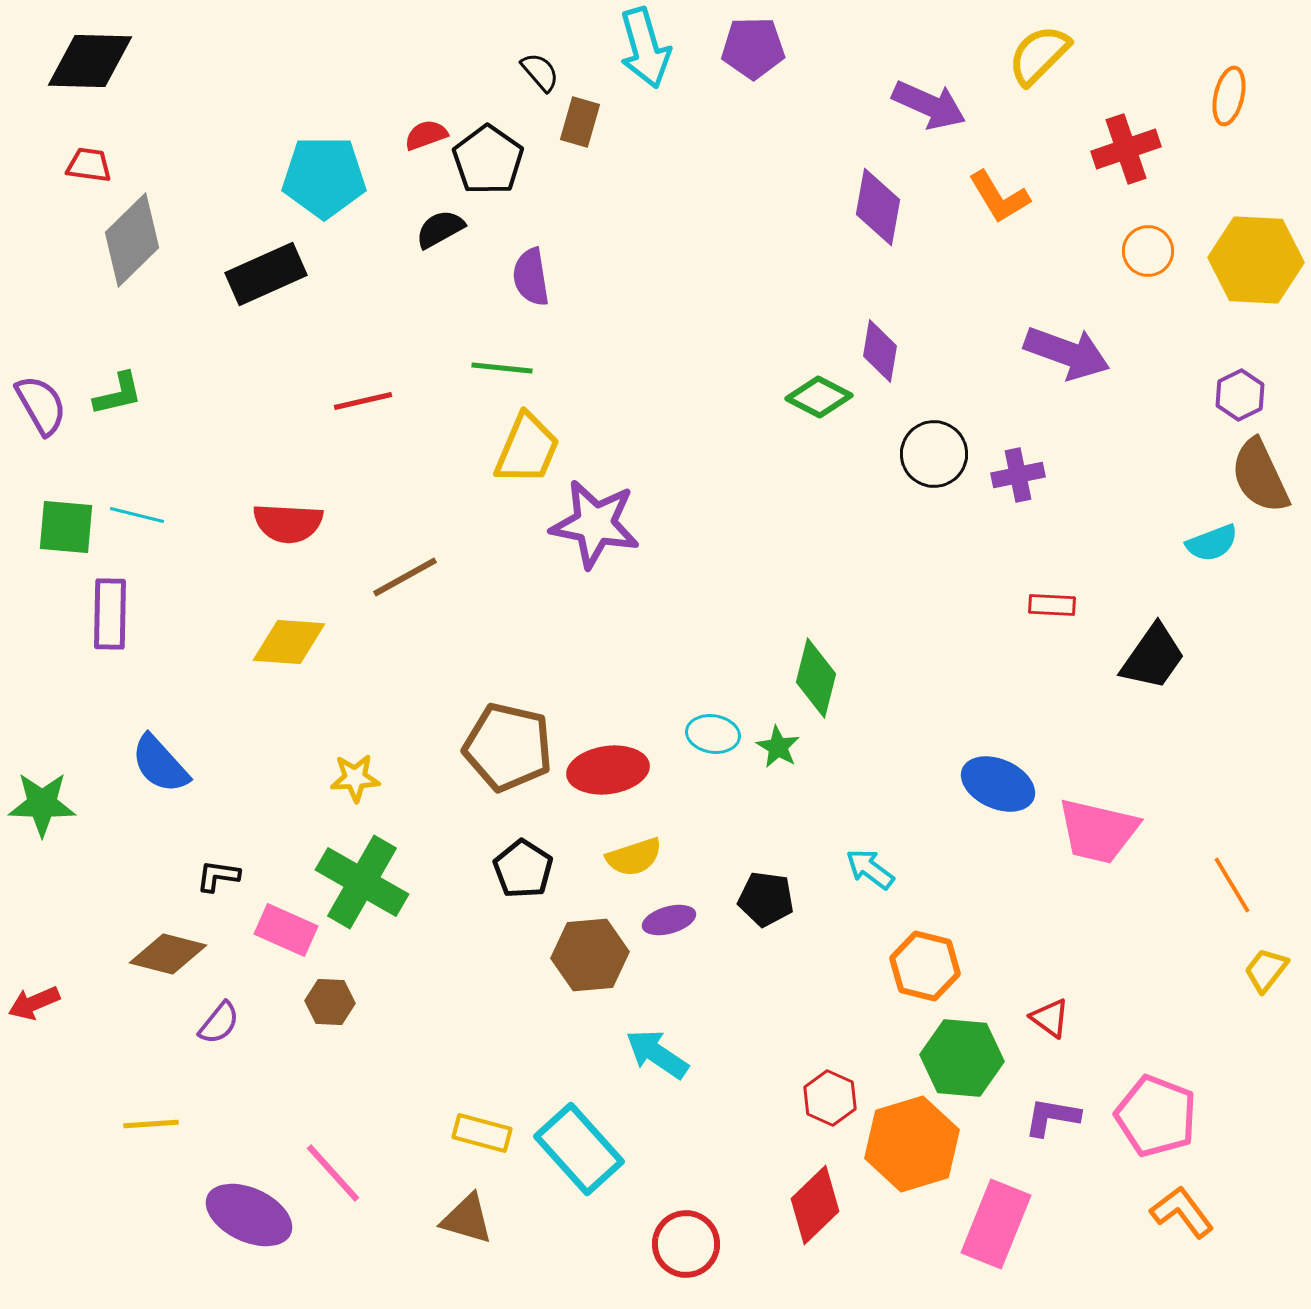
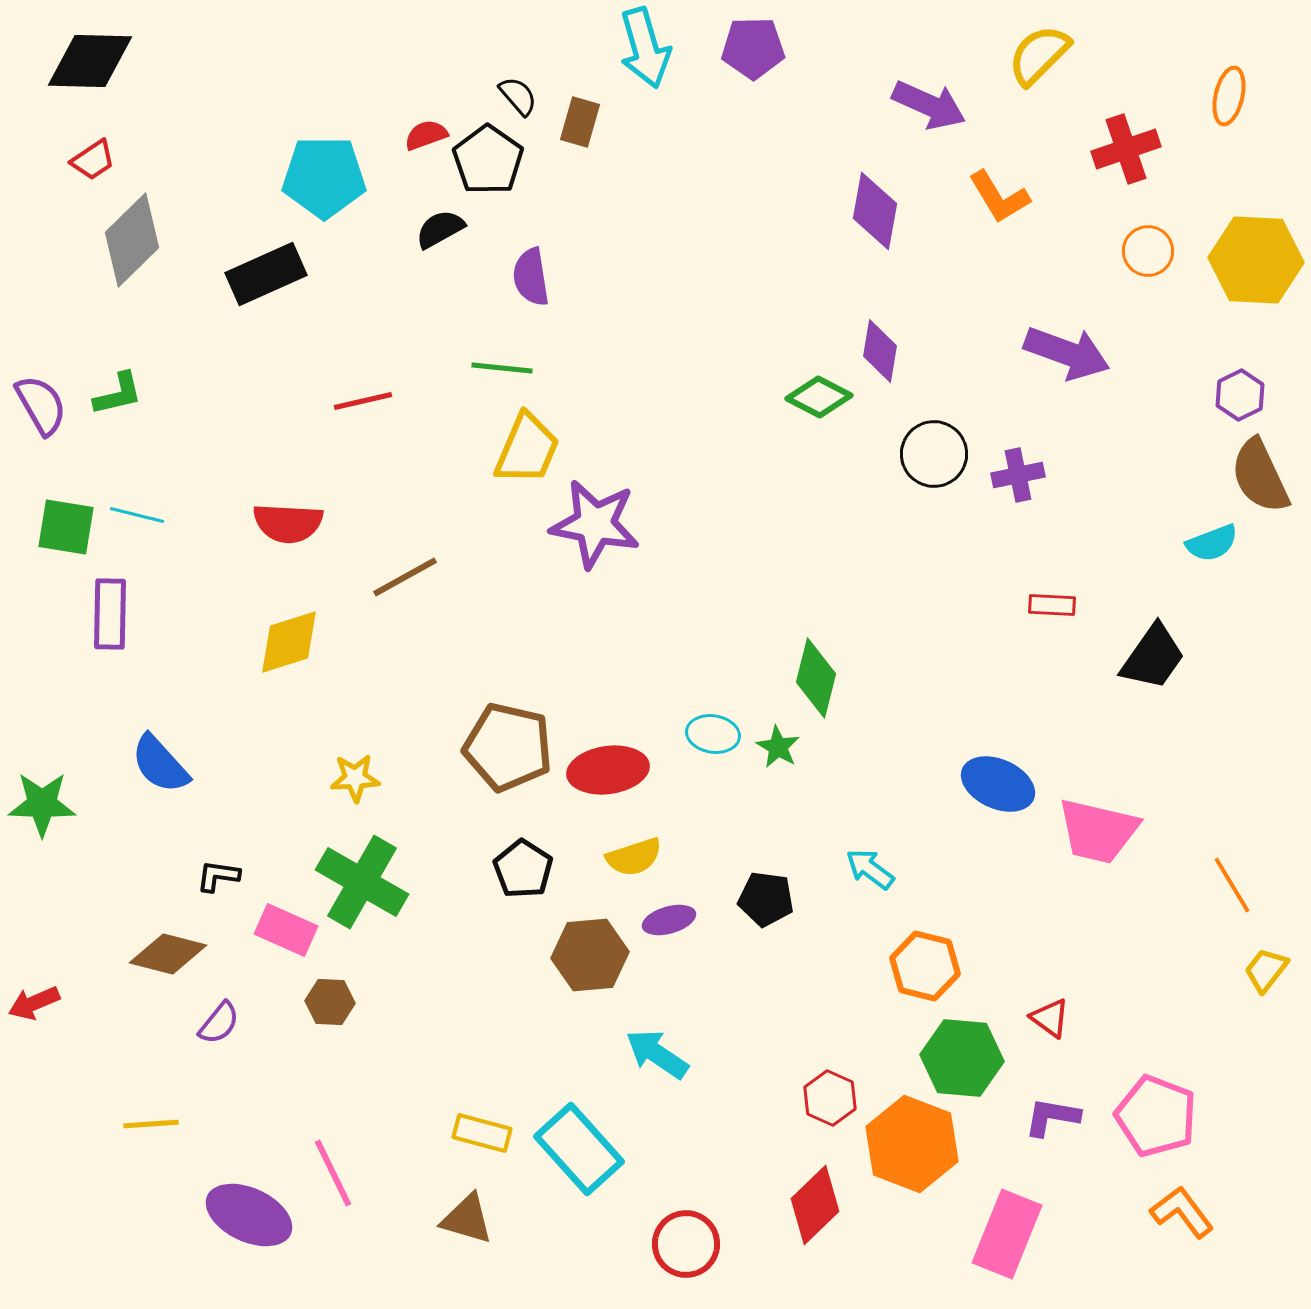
black semicircle at (540, 72): moved 22 px left, 24 px down
red trapezoid at (89, 165): moved 4 px right, 5 px up; rotated 138 degrees clockwise
purple diamond at (878, 207): moved 3 px left, 4 px down
green square at (66, 527): rotated 4 degrees clockwise
yellow diamond at (289, 642): rotated 22 degrees counterclockwise
orange hexagon at (912, 1144): rotated 22 degrees counterclockwise
pink line at (333, 1173): rotated 16 degrees clockwise
pink rectangle at (996, 1224): moved 11 px right, 10 px down
